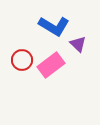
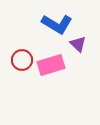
blue L-shape: moved 3 px right, 2 px up
pink rectangle: rotated 20 degrees clockwise
